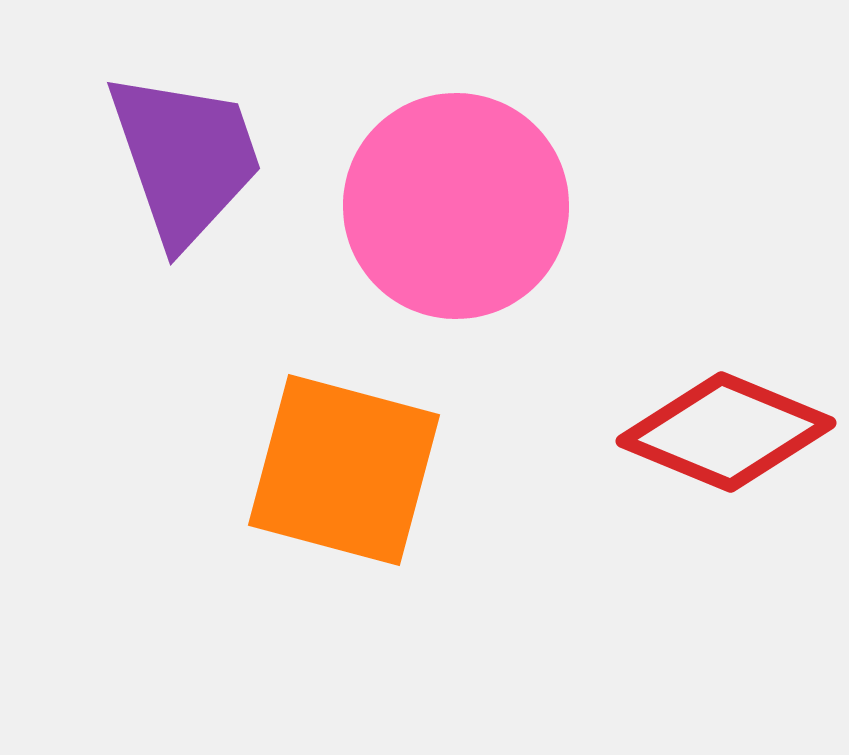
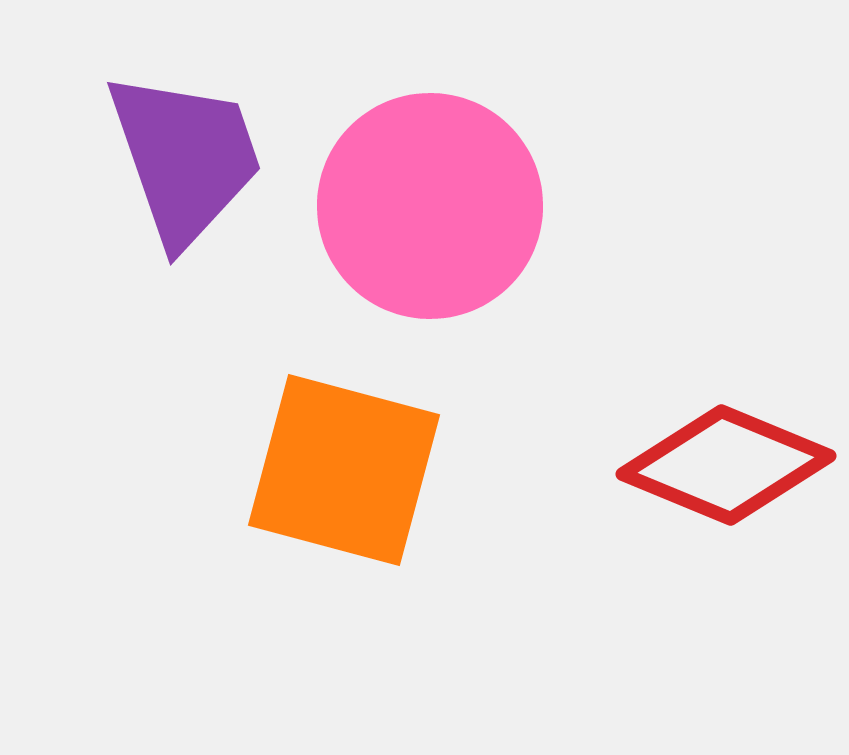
pink circle: moved 26 px left
red diamond: moved 33 px down
